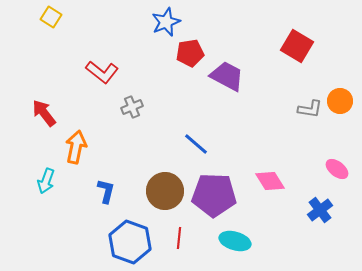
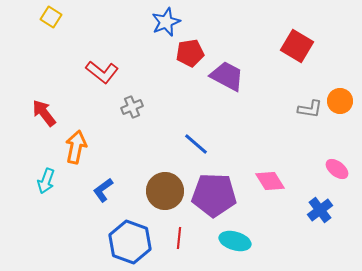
blue L-shape: moved 3 px left, 1 px up; rotated 140 degrees counterclockwise
